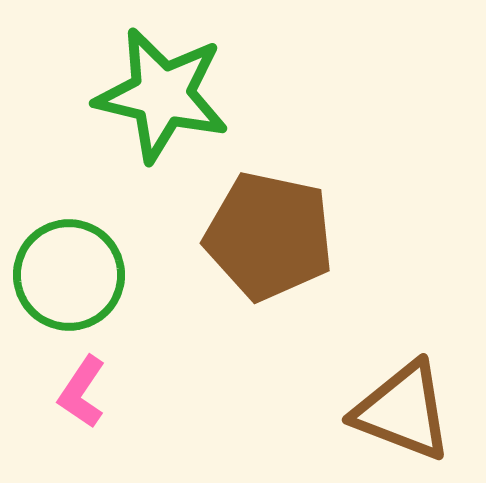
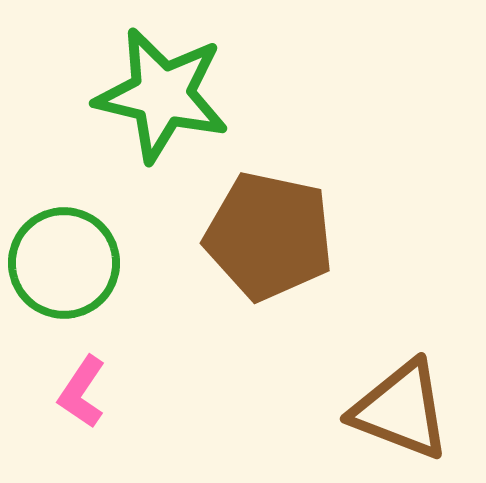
green circle: moved 5 px left, 12 px up
brown triangle: moved 2 px left, 1 px up
